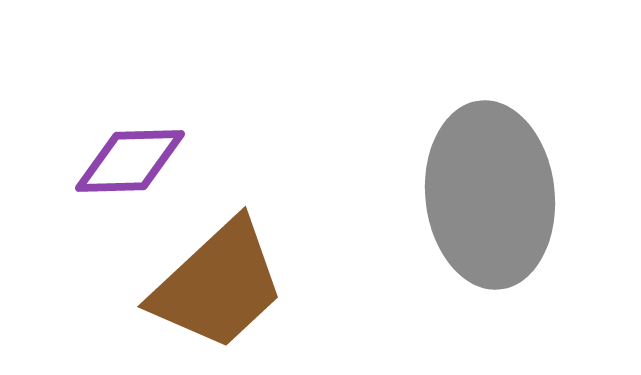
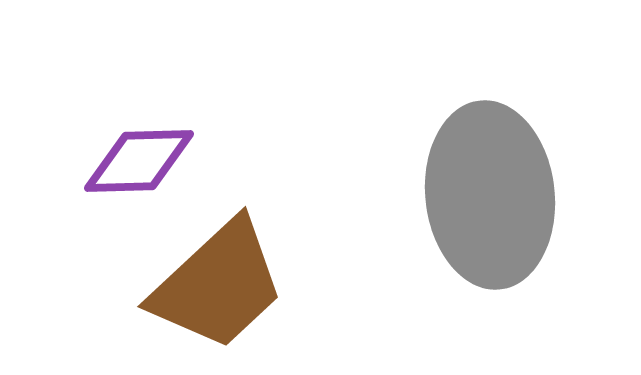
purple diamond: moved 9 px right
